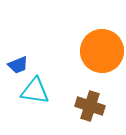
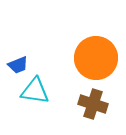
orange circle: moved 6 px left, 7 px down
brown cross: moved 3 px right, 2 px up
